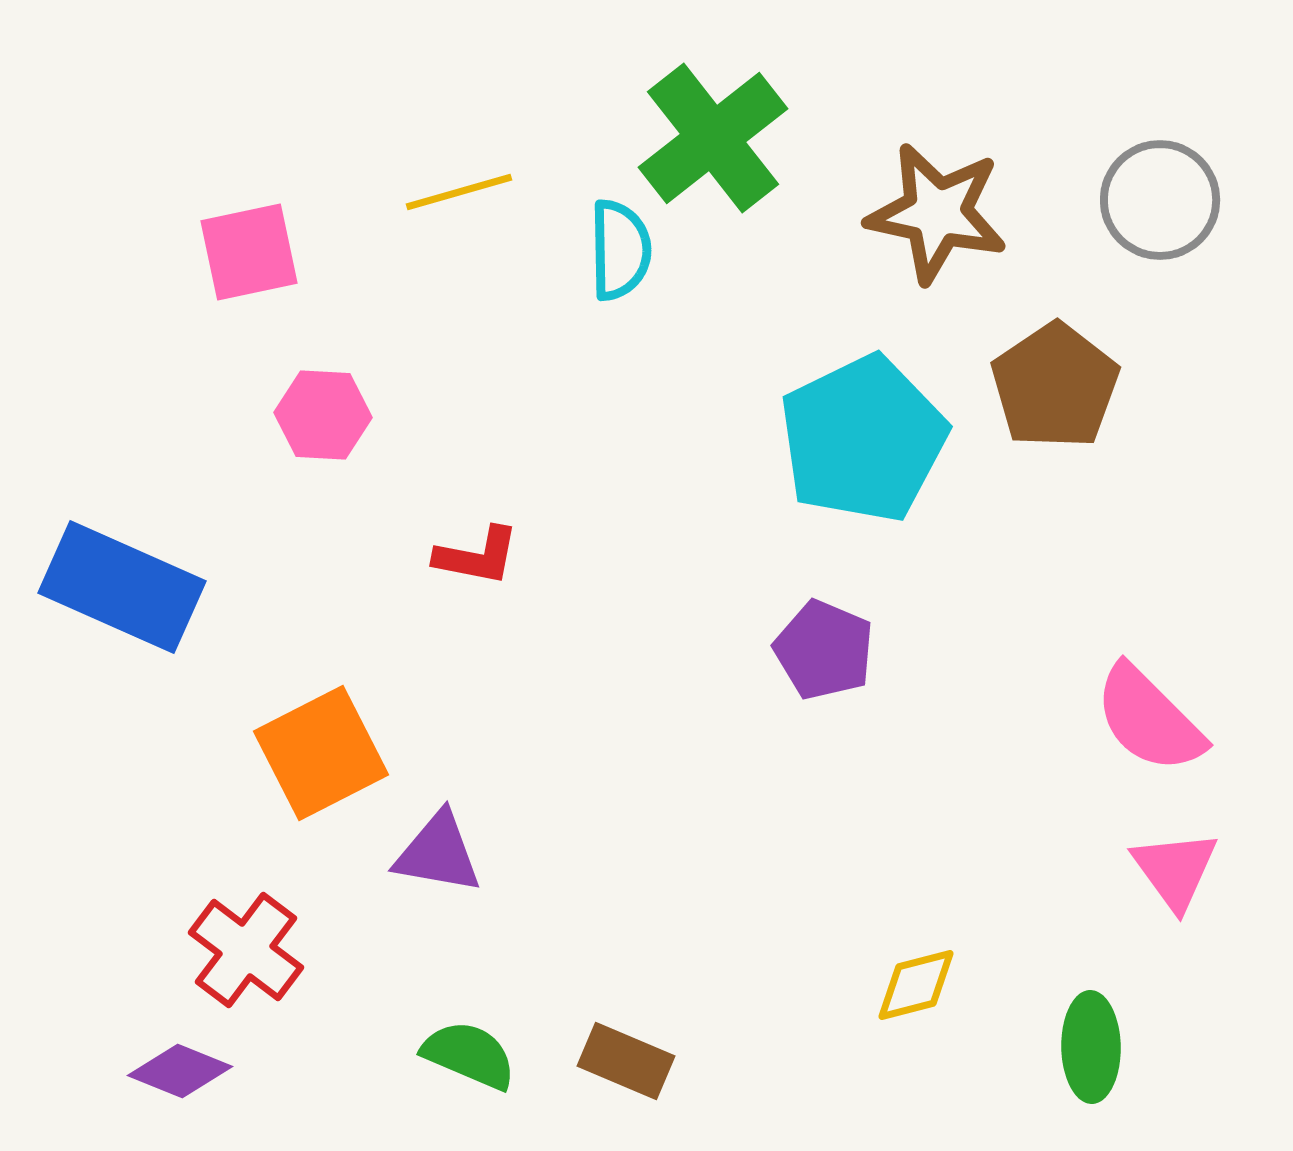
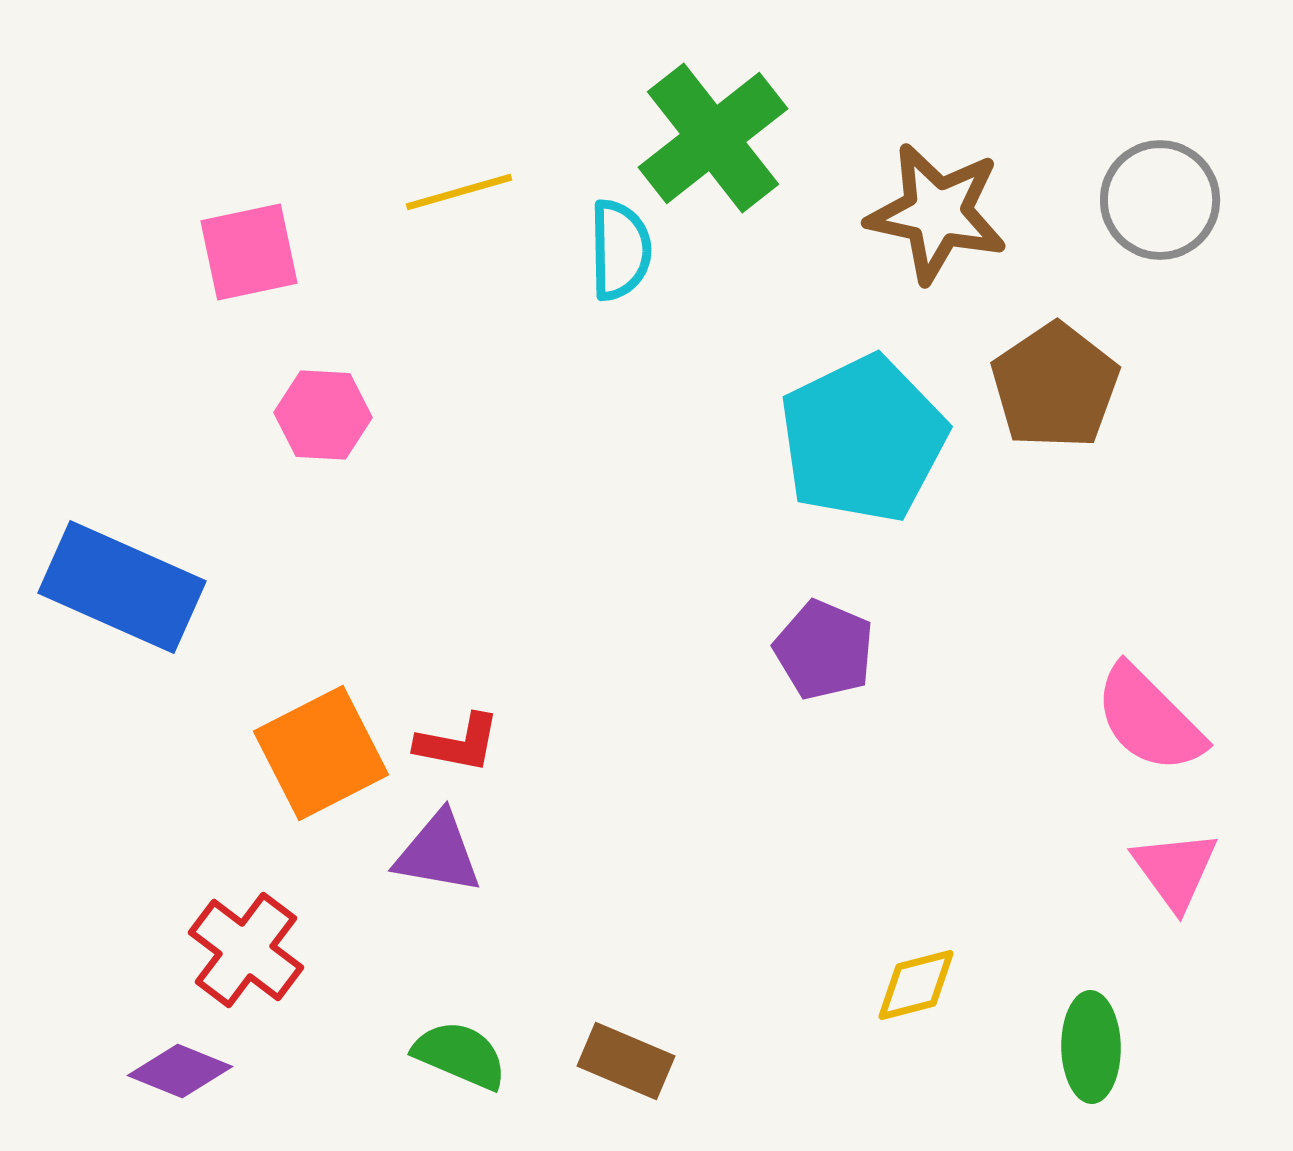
red L-shape: moved 19 px left, 187 px down
green semicircle: moved 9 px left
